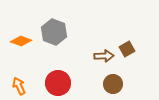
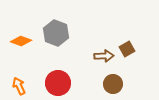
gray hexagon: moved 2 px right, 1 px down
